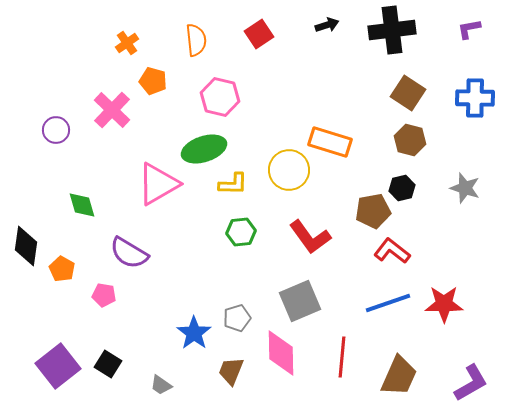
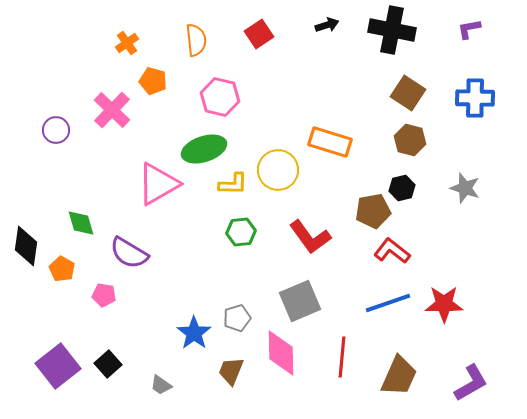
black cross at (392, 30): rotated 18 degrees clockwise
yellow circle at (289, 170): moved 11 px left
green diamond at (82, 205): moved 1 px left, 18 px down
black square at (108, 364): rotated 16 degrees clockwise
